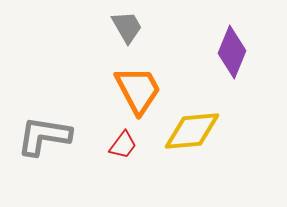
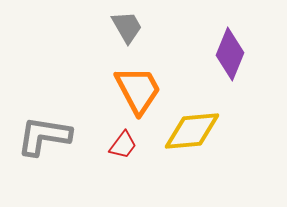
purple diamond: moved 2 px left, 2 px down
